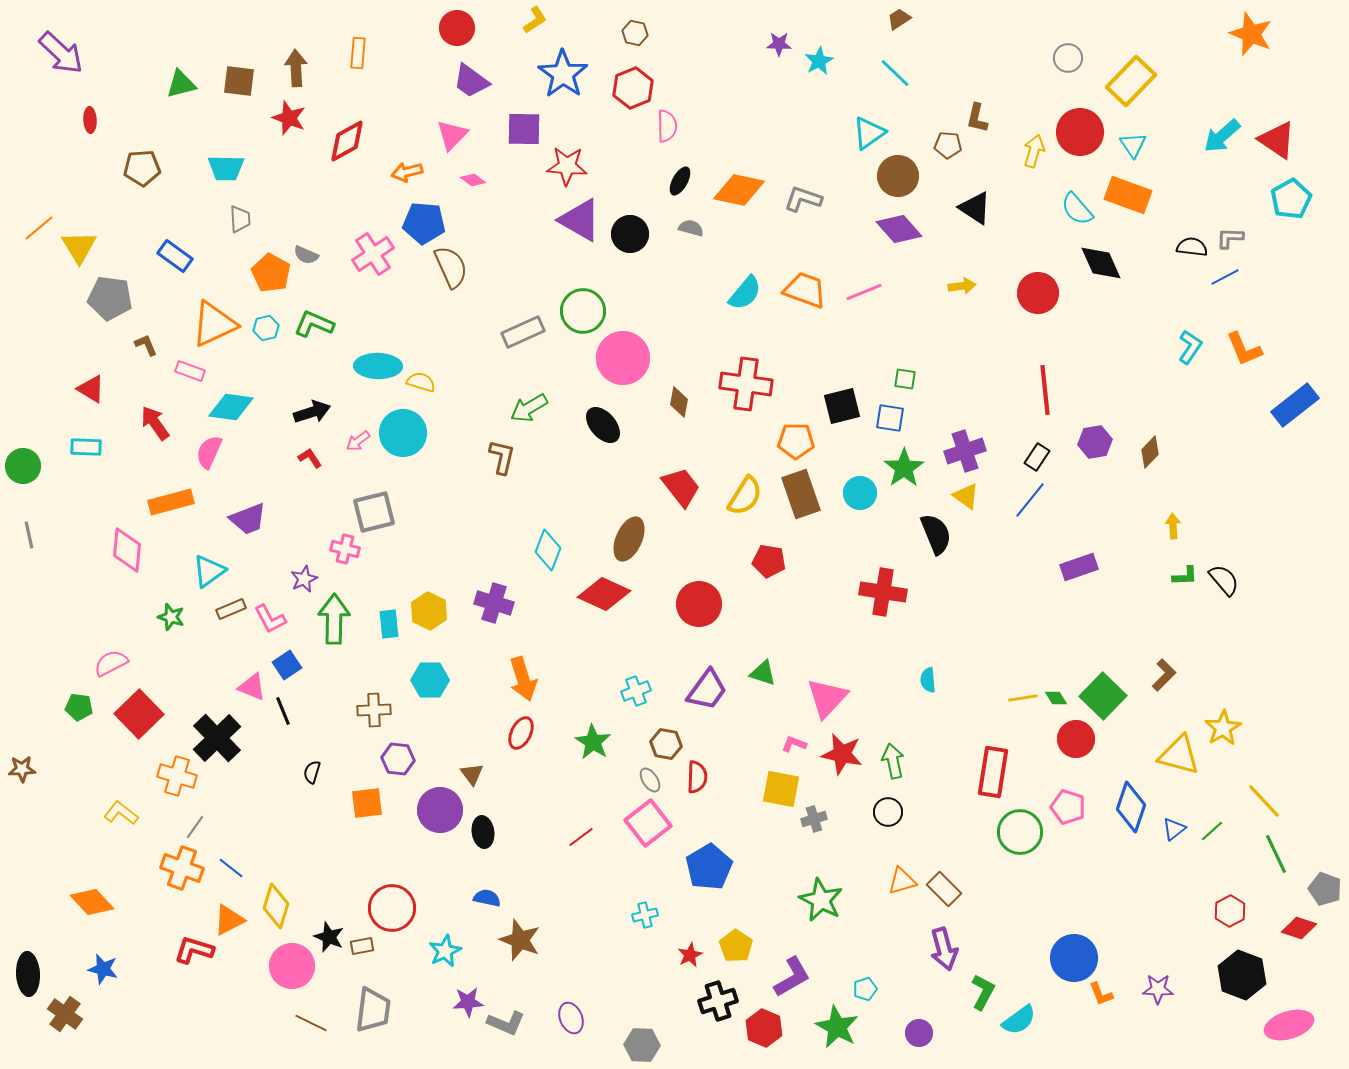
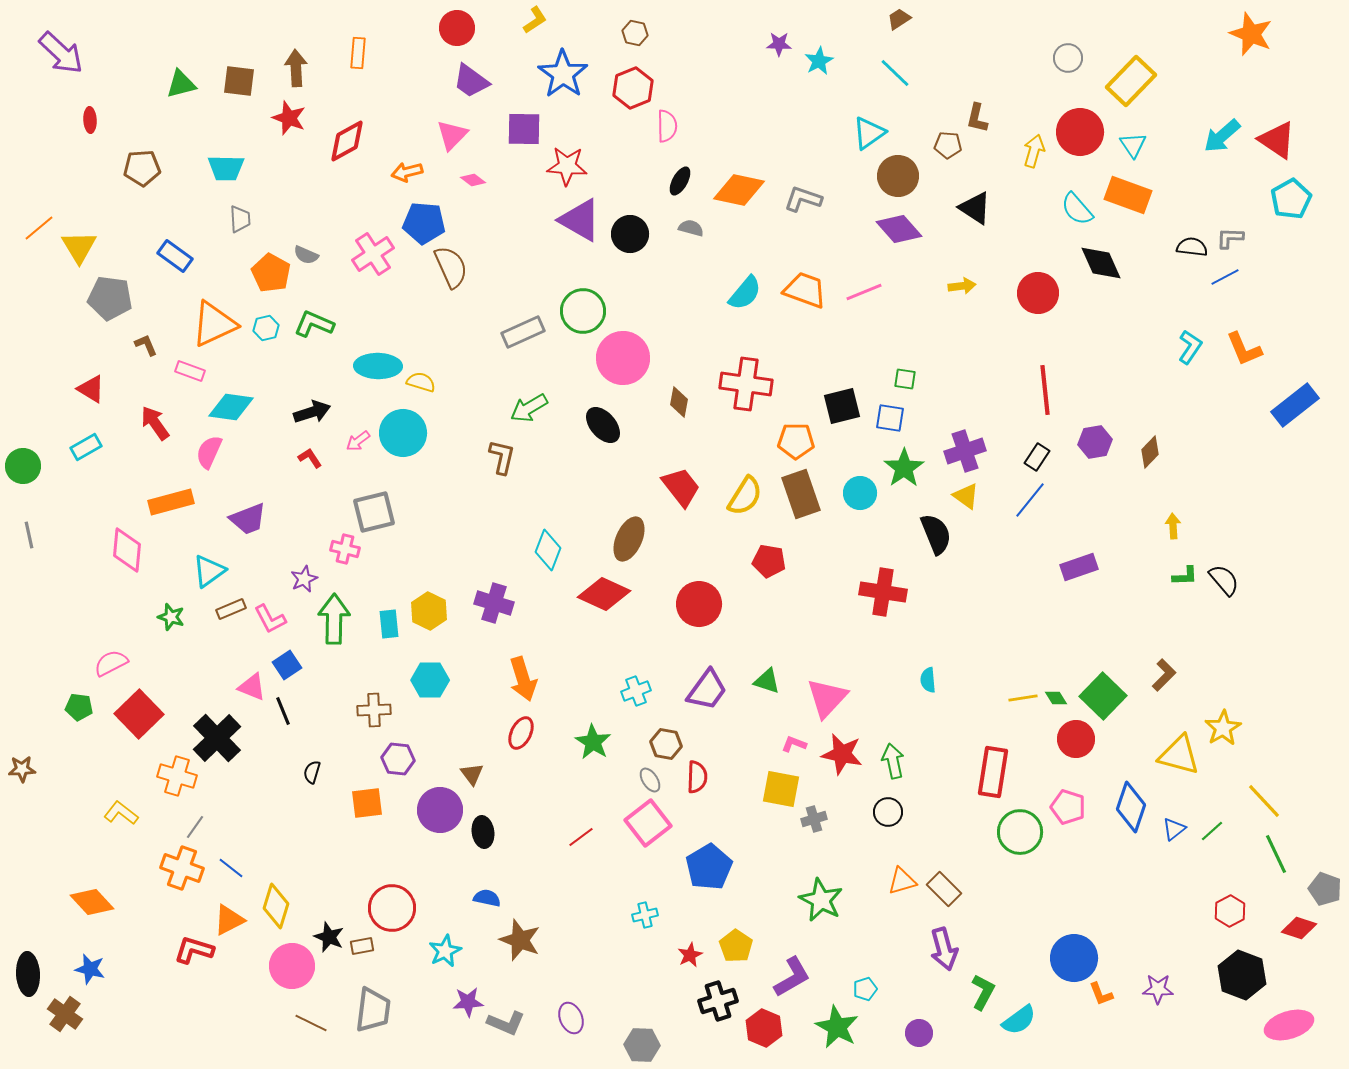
cyan rectangle at (86, 447): rotated 32 degrees counterclockwise
green triangle at (763, 673): moved 4 px right, 8 px down
blue star at (103, 969): moved 13 px left
